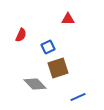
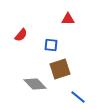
red semicircle: rotated 16 degrees clockwise
blue square: moved 3 px right, 2 px up; rotated 32 degrees clockwise
brown square: moved 2 px right, 1 px down
blue line: rotated 63 degrees clockwise
